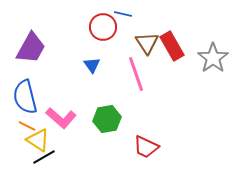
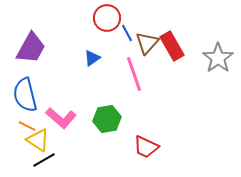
blue line: moved 4 px right, 19 px down; rotated 48 degrees clockwise
red circle: moved 4 px right, 9 px up
brown triangle: rotated 15 degrees clockwise
gray star: moved 5 px right
blue triangle: moved 7 px up; rotated 30 degrees clockwise
pink line: moved 2 px left
blue semicircle: moved 2 px up
black line: moved 3 px down
